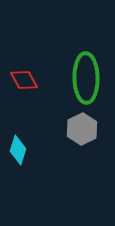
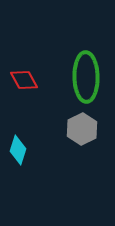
green ellipse: moved 1 px up
